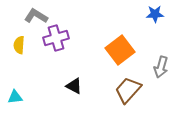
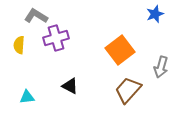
blue star: rotated 18 degrees counterclockwise
black triangle: moved 4 px left
cyan triangle: moved 12 px right
